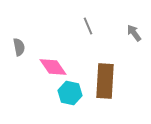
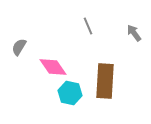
gray semicircle: rotated 138 degrees counterclockwise
